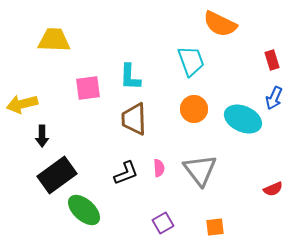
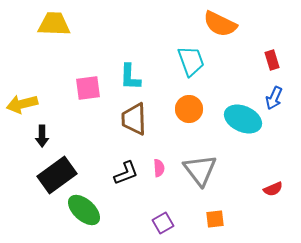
yellow trapezoid: moved 16 px up
orange circle: moved 5 px left
orange square: moved 8 px up
